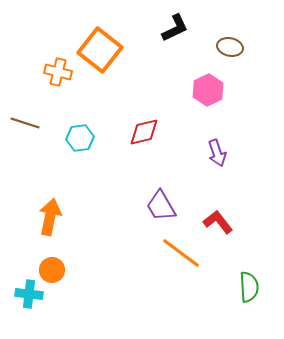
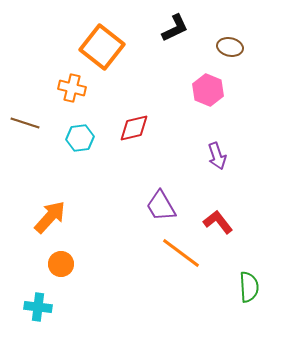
orange square: moved 2 px right, 3 px up
orange cross: moved 14 px right, 16 px down
pink hexagon: rotated 12 degrees counterclockwise
red diamond: moved 10 px left, 4 px up
purple arrow: moved 3 px down
orange arrow: rotated 30 degrees clockwise
orange circle: moved 9 px right, 6 px up
cyan cross: moved 9 px right, 13 px down
